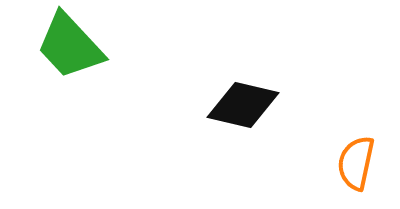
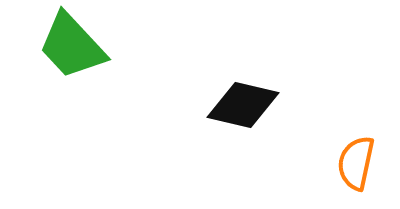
green trapezoid: moved 2 px right
